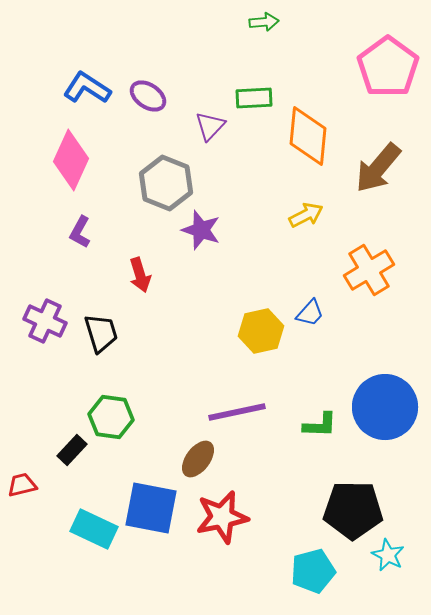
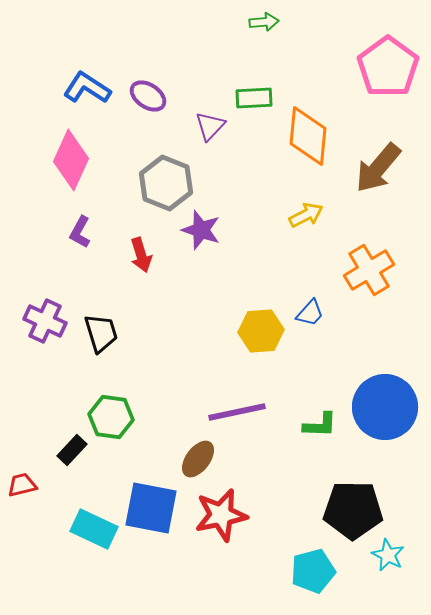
red arrow: moved 1 px right, 20 px up
yellow hexagon: rotated 9 degrees clockwise
red star: moved 1 px left, 2 px up
